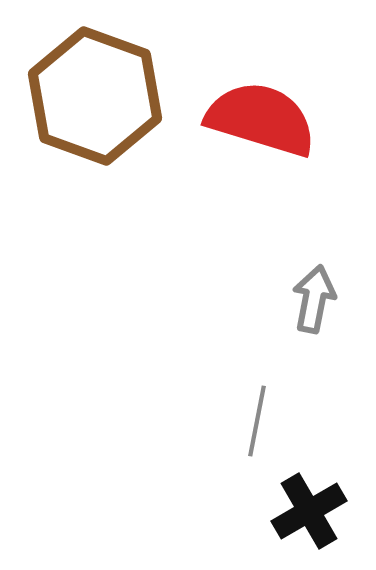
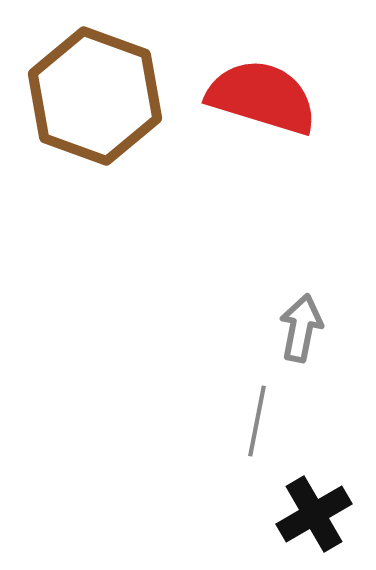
red semicircle: moved 1 px right, 22 px up
gray arrow: moved 13 px left, 29 px down
black cross: moved 5 px right, 3 px down
